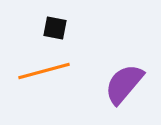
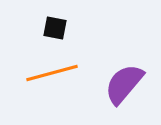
orange line: moved 8 px right, 2 px down
